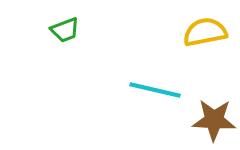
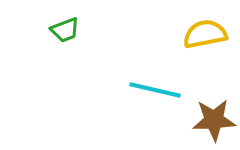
yellow semicircle: moved 2 px down
brown star: rotated 6 degrees counterclockwise
